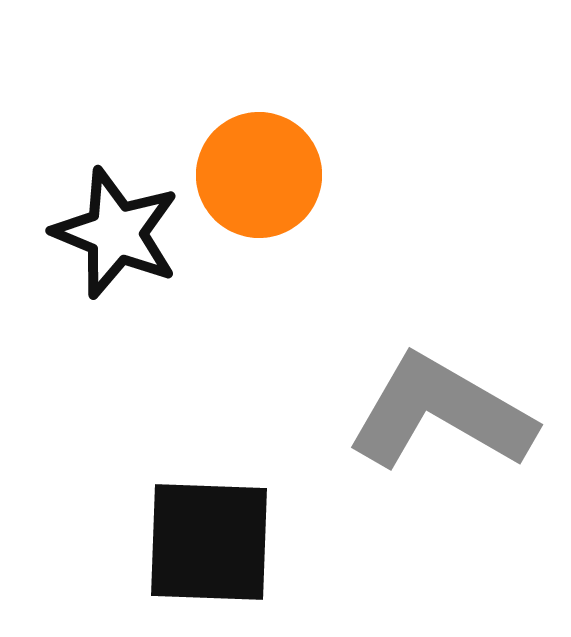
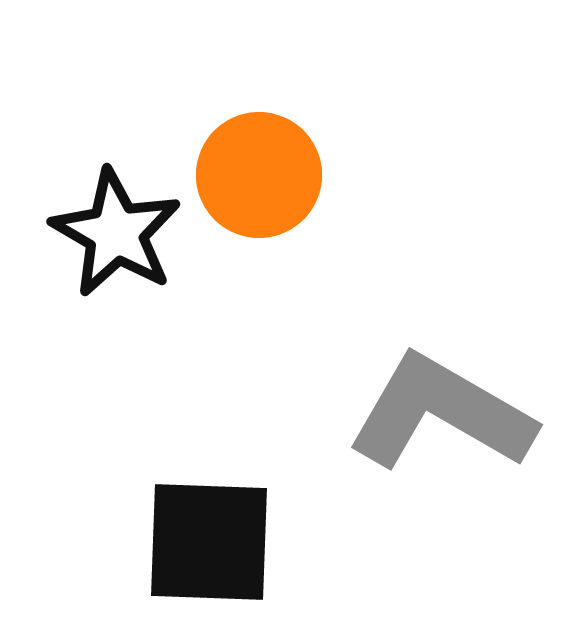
black star: rotated 8 degrees clockwise
